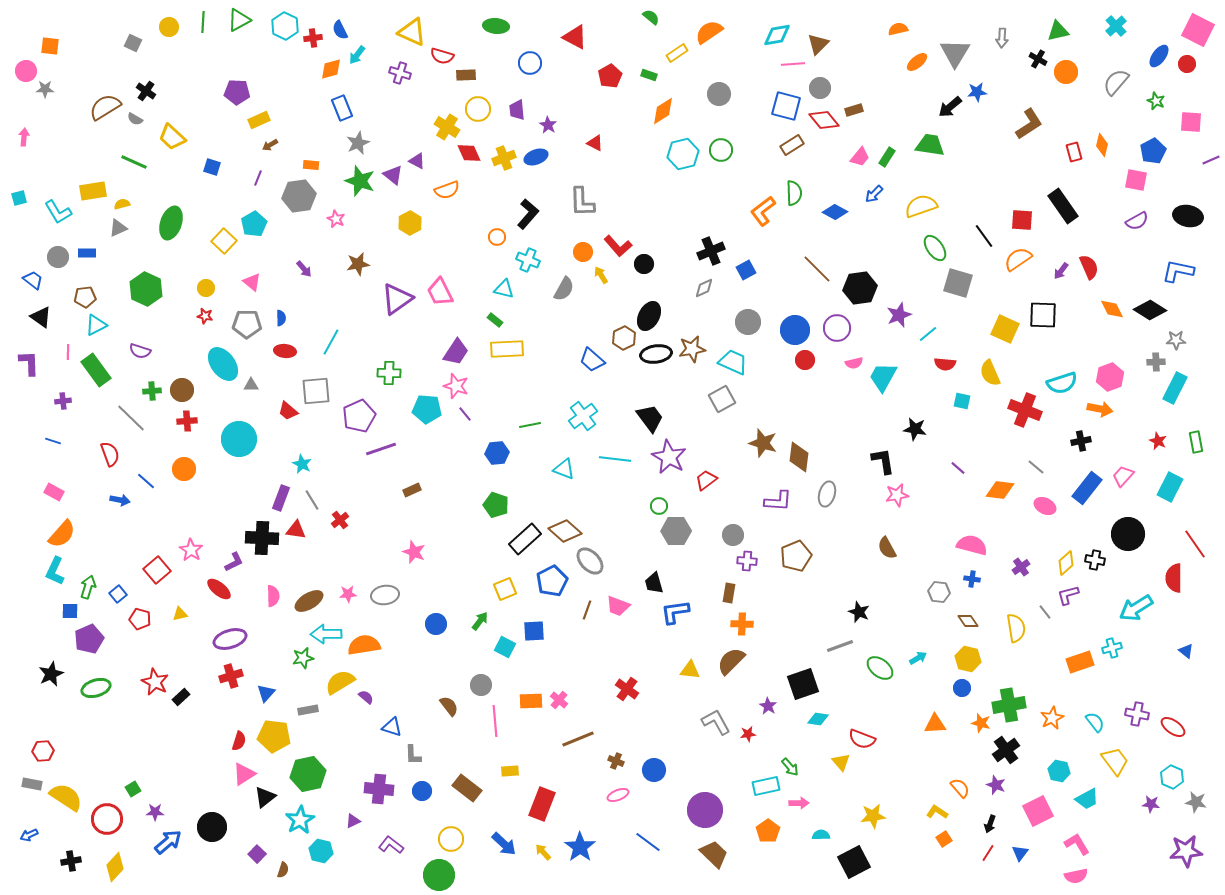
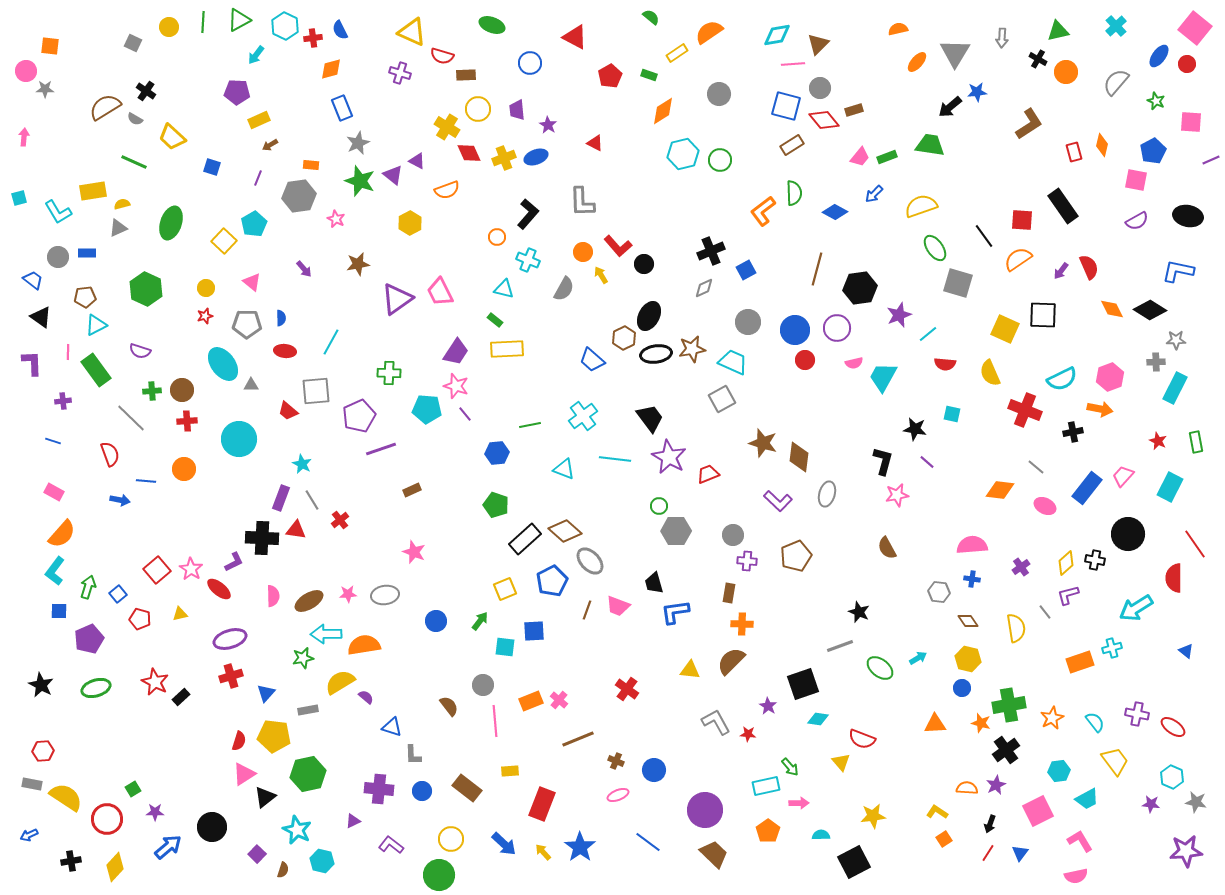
green ellipse at (496, 26): moved 4 px left, 1 px up; rotated 15 degrees clockwise
pink square at (1198, 30): moved 3 px left, 2 px up; rotated 12 degrees clockwise
cyan arrow at (357, 55): moved 101 px left
orange ellipse at (917, 62): rotated 10 degrees counterclockwise
green circle at (721, 150): moved 1 px left, 10 px down
green rectangle at (887, 157): rotated 36 degrees clockwise
brown line at (817, 269): rotated 60 degrees clockwise
red star at (205, 316): rotated 28 degrees counterclockwise
purple L-shape at (29, 363): moved 3 px right
cyan semicircle at (1062, 383): moved 4 px up; rotated 8 degrees counterclockwise
cyan square at (962, 401): moved 10 px left, 13 px down
black cross at (1081, 441): moved 8 px left, 9 px up
black L-shape at (883, 461): rotated 24 degrees clockwise
purple line at (958, 468): moved 31 px left, 6 px up
red trapezoid at (706, 480): moved 2 px right, 6 px up; rotated 15 degrees clockwise
blue line at (146, 481): rotated 36 degrees counterclockwise
purple L-shape at (778, 501): rotated 40 degrees clockwise
pink semicircle at (972, 545): rotated 20 degrees counterclockwise
pink star at (191, 550): moved 19 px down
cyan L-shape at (55, 571): rotated 12 degrees clockwise
blue square at (70, 611): moved 11 px left
blue circle at (436, 624): moved 3 px up
cyan square at (505, 647): rotated 20 degrees counterclockwise
black star at (51, 674): moved 10 px left, 11 px down; rotated 20 degrees counterclockwise
gray circle at (481, 685): moved 2 px right
orange rectangle at (531, 701): rotated 20 degrees counterclockwise
red star at (748, 734): rotated 14 degrees clockwise
cyan hexagon at (1059, 771): rotated 20 degrees counterclockwise
purple star at (996, 785): rotated 24 degrees clockwise
orange semicircle at (960, 788): moved 7 px right; rotated 45 degrees counterclockwise
cyan star at (300, 820): moved 3 px left, 10 px down; rotated 16 degrees counterclockwise
blue arrow at (168, 842): moved 5 px down
pink L-shape at (1077, 844): moved 3 px right, 3 px up
cyan hexagon at (321, 851): moved 1 px right, 10 px down
